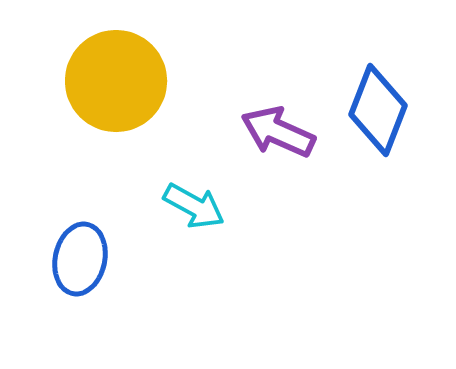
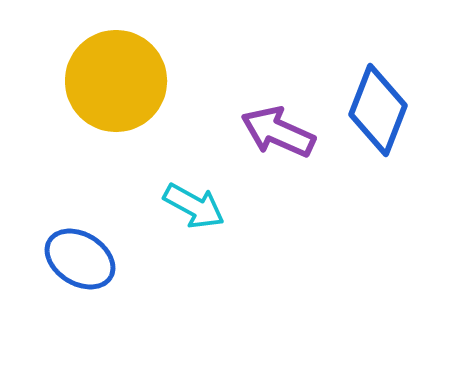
blue ellipse: rotated 70 degrees counterclockwise
